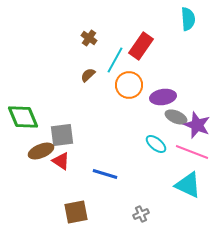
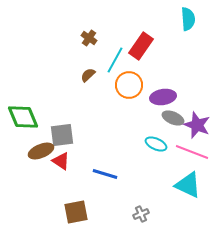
gray ellipse: moved 3 px left, 1 px down
cyan ellipse: rotated 15 degrees counterclockwise
